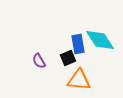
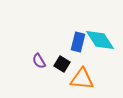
blue rectangle: moved 2 px up; rotated 24 degrees clockwise
black square: moved 6 px left, 6 px down; rotated 35 degrees counterclockwise
orange triangle: moved 3 px right, 1 px up
